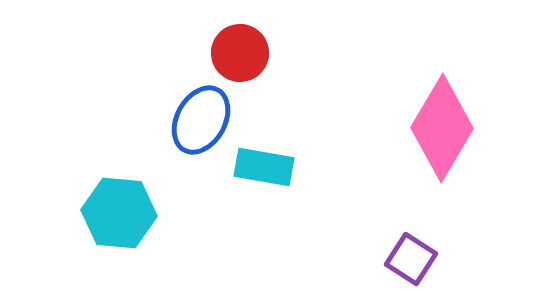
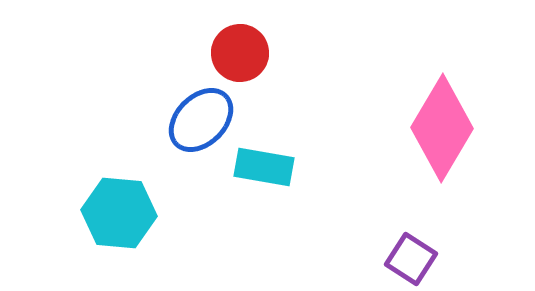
blue ellipse: rotated 16 degrees clockwise
